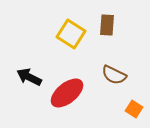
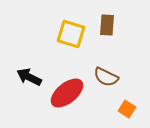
yellow square: rotated 16 degrees counterclockwise
brown semicircle: moved 8 px left, 2 px down
orange square: moved 7 px left
